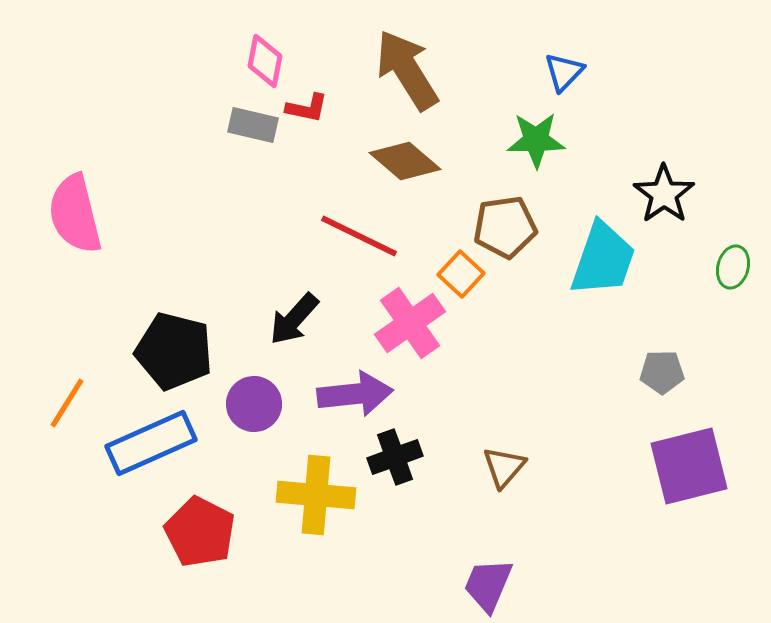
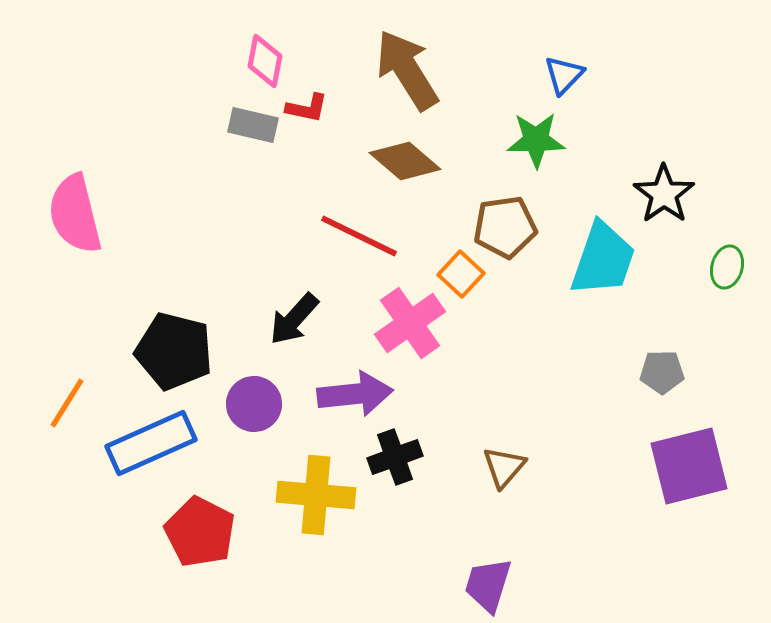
blue triangle: moved 3 px down
green ellipse: moved 6 px left
purple trapezoid: rotated 6 degrees counterclockwise
